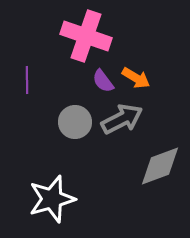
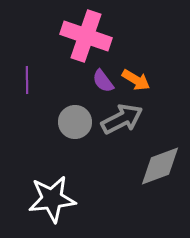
orange arrow: moved 2 px down
white star: rotated 9 degrees clockwise
